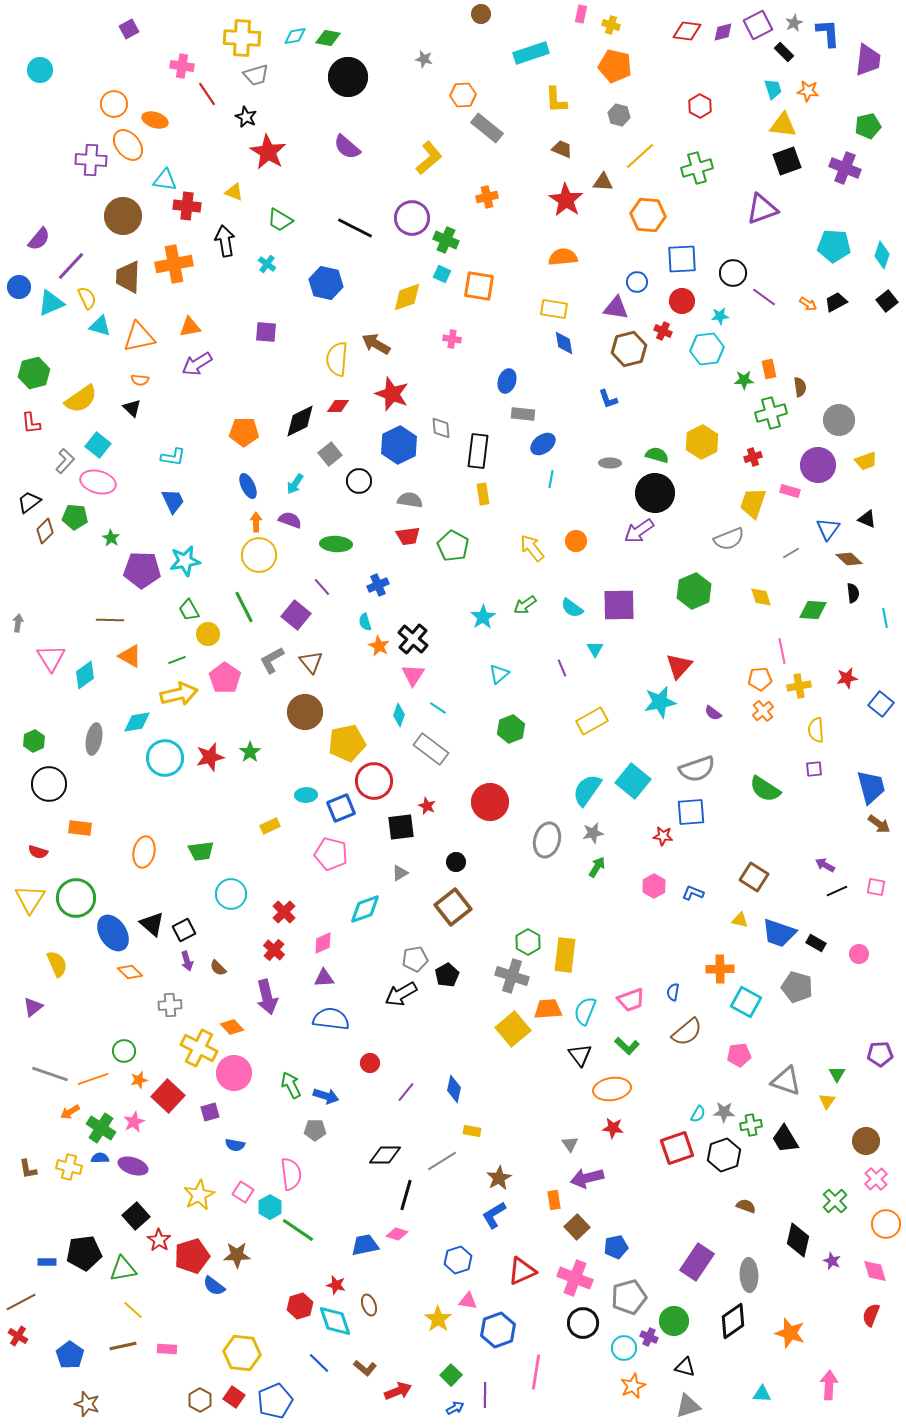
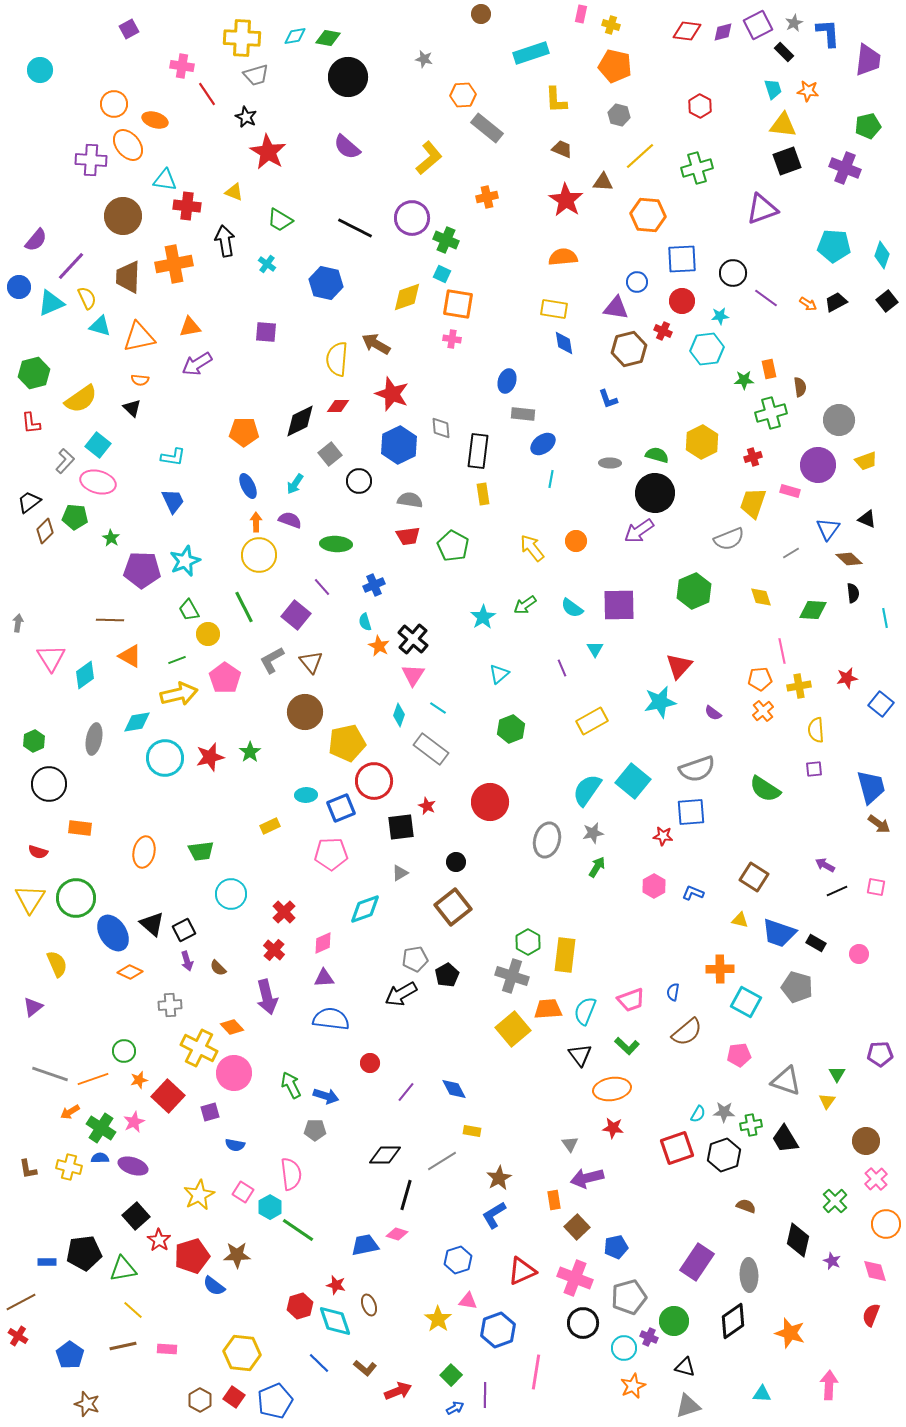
purple semicircle at (39, 239): moved 3 px left, 1 px down
orange square at (479, 286): moved 21 px left, 18 px down
purple line at (764, 297): moved 2 px right, 1 px down
cyan star at (185, 561): rotated 12 degrees counterclockwise
blue cross at (378, 585): moved 4 px left
pink pentagon at (331, 854): rotated 16 degrees counterclockwise
orange diamond at (130, 972): rotated 20 degrees counterclockwise
blue diamond at (454, 1089): rotated 40 degrees counterclockwise
